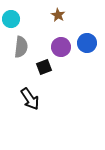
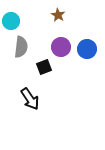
cyan circle: moved 2 px down
blue circle: moved 6 px down
